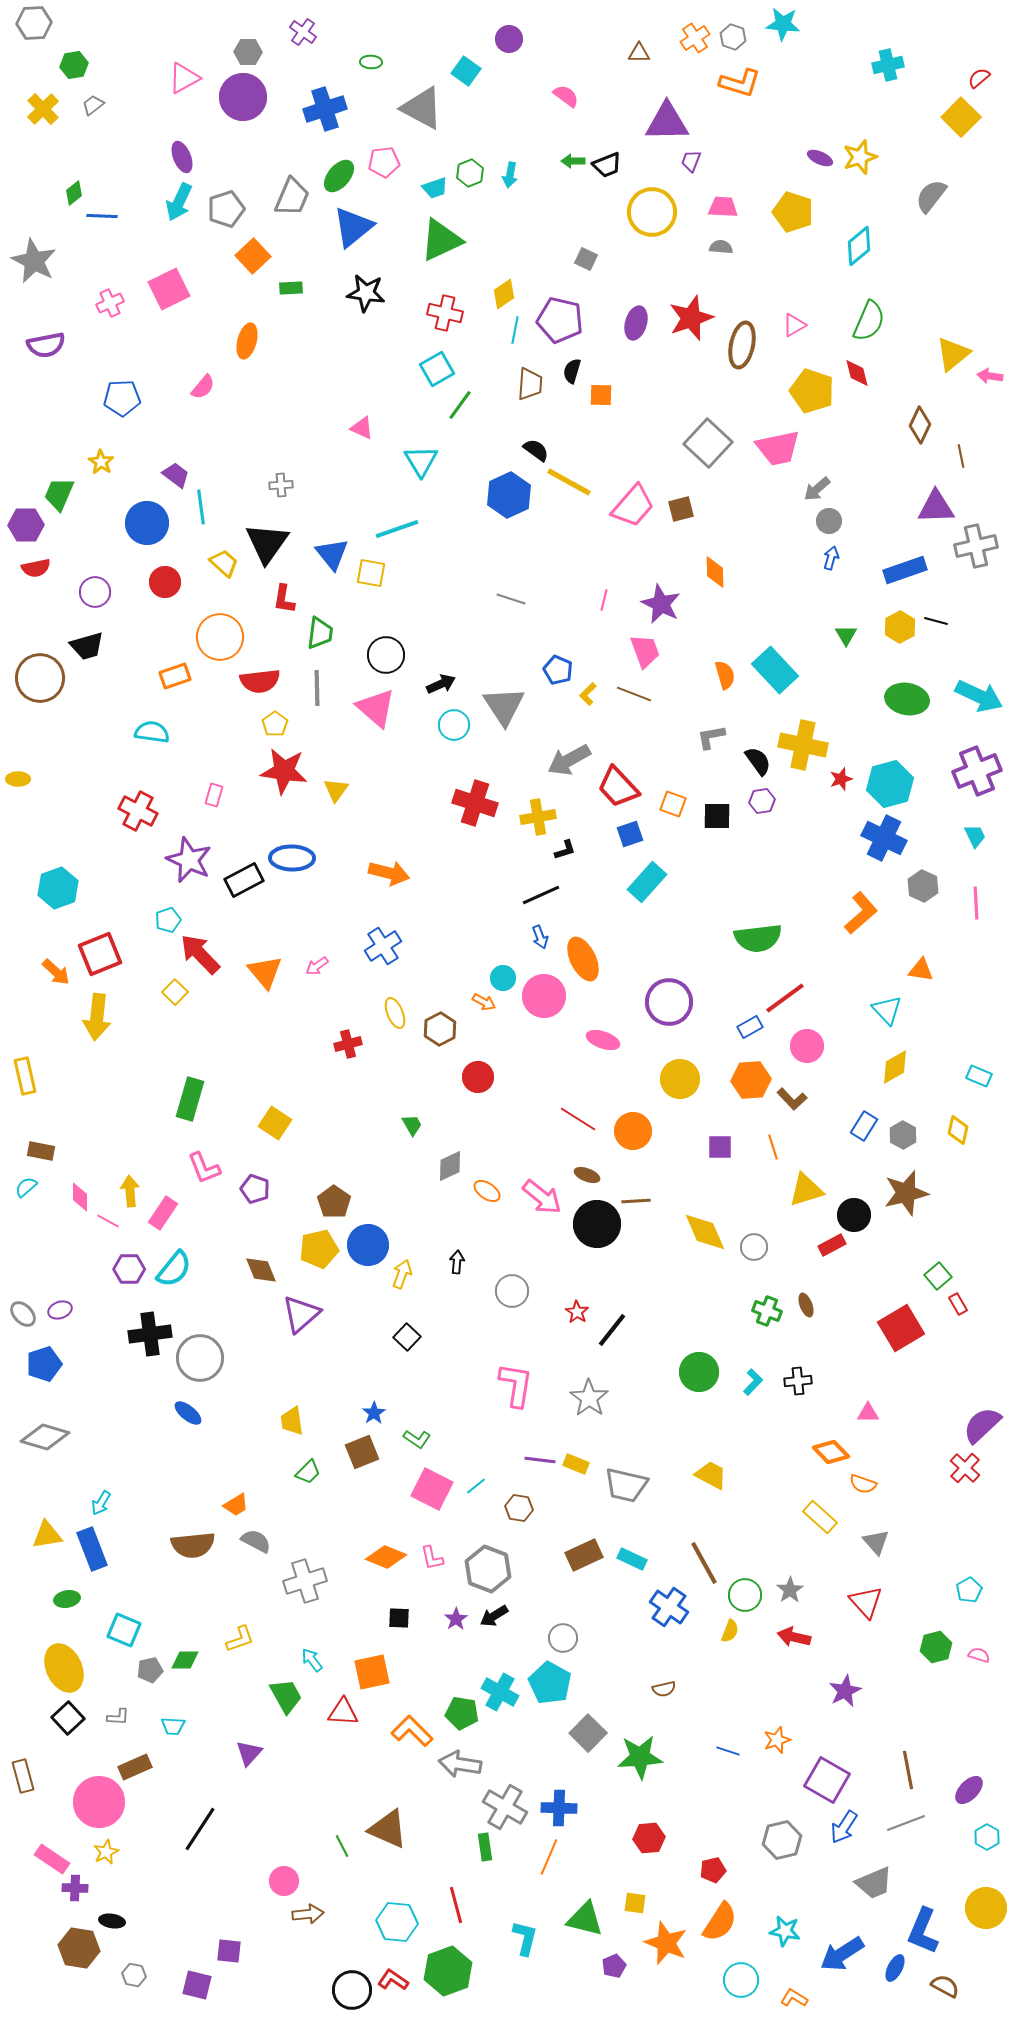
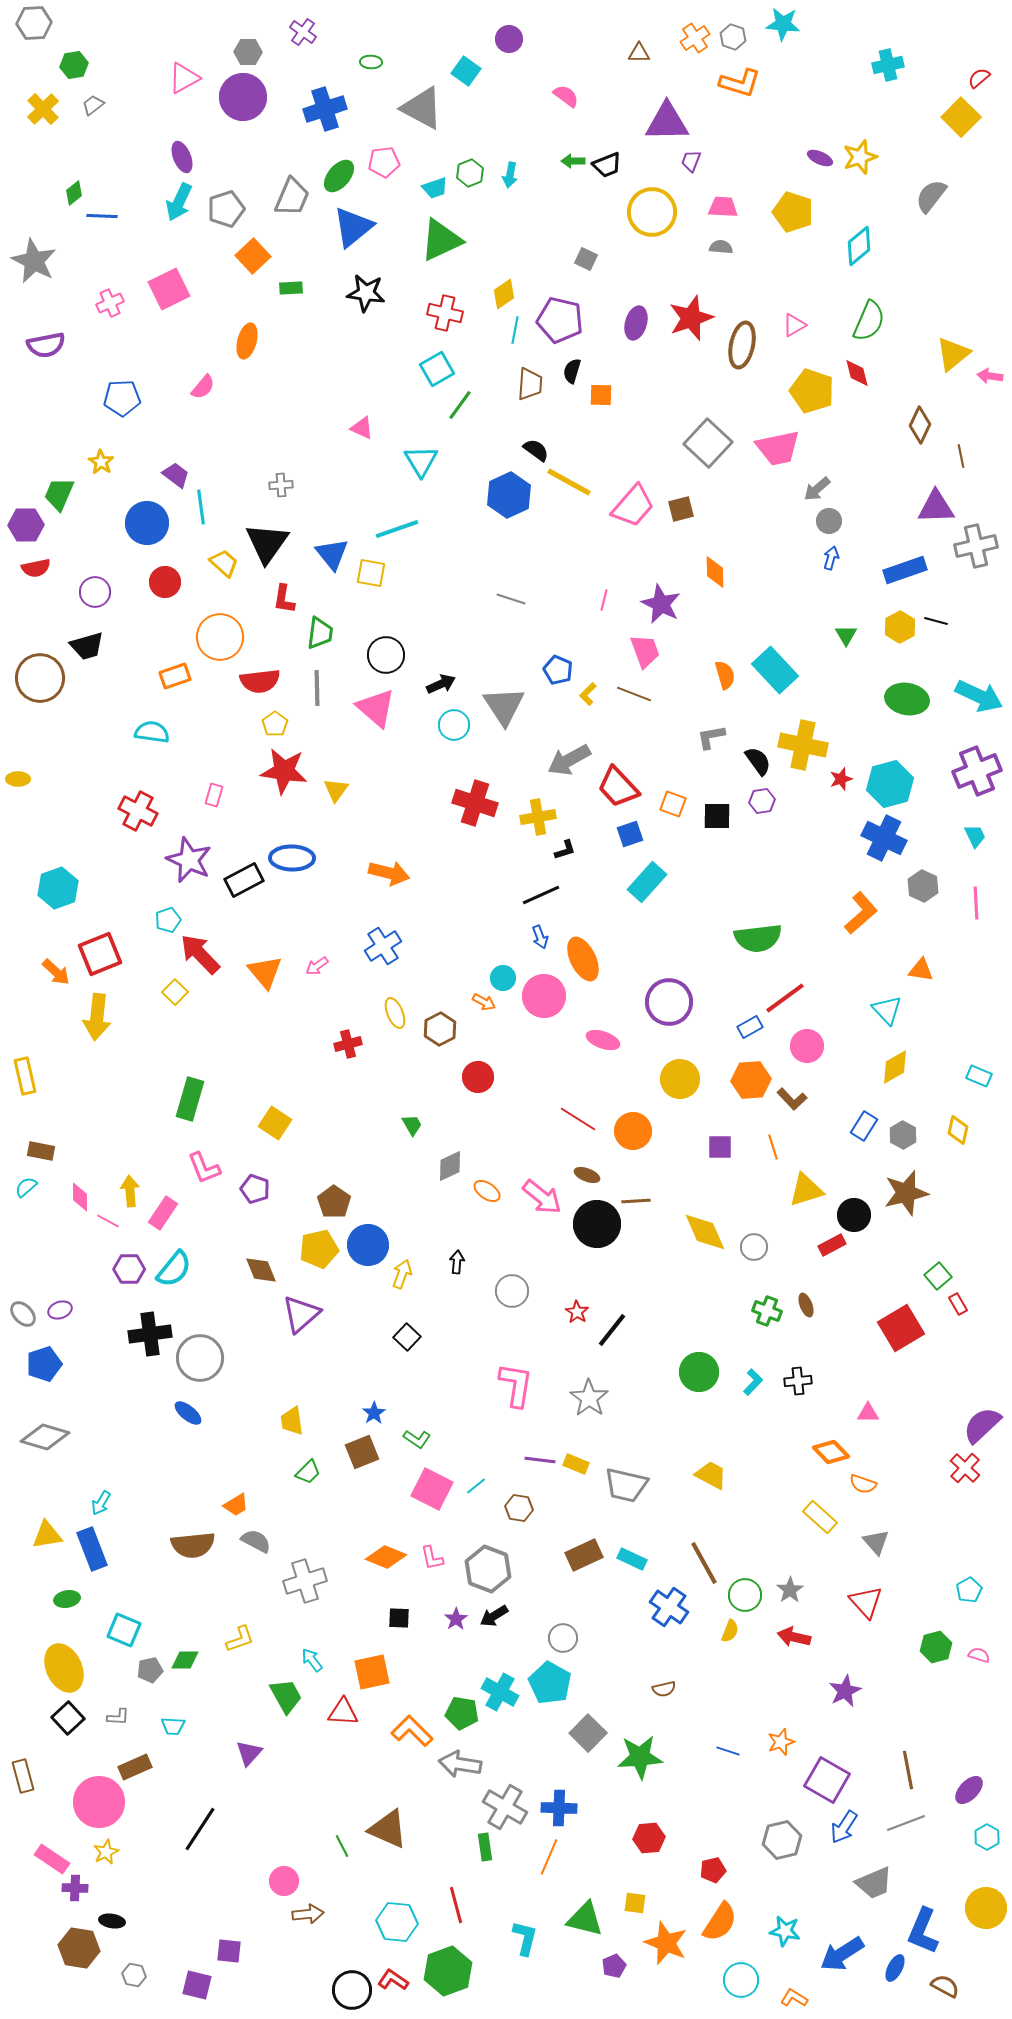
orange star at (777, 1740): moved 4 px right, 2 px down
